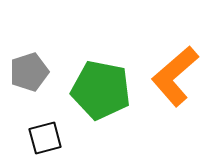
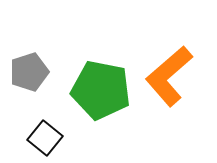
orange L-shape: moved 6 px left
black square: rotated 36 degrees counterclockwise
